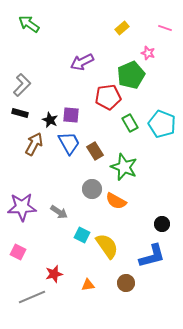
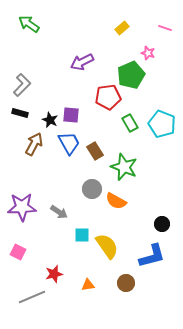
cyan square: rotated 28 degrees counterclockwise
